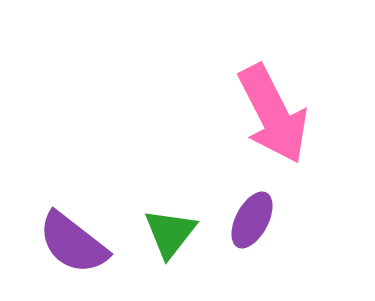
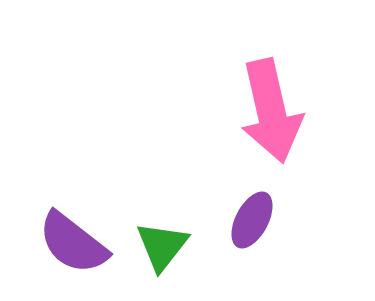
pink arrow: moved 2 px left, 3 px up; rotated 14 degrees clockwise
green triangle: moved 8 px left, 13 px down
